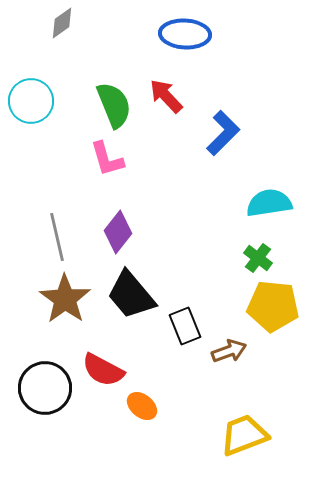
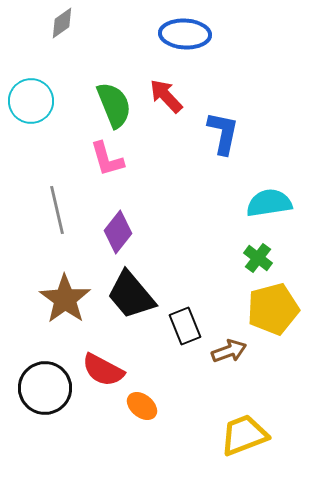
blue L-shape: rotated 33 degrees counterclockwise
gray line: moved 27 px up
yellow pentagon: moved 3 px down; rotated 21 degrees counterclockwise
